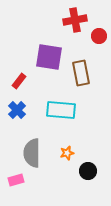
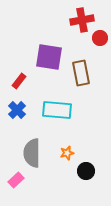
red cross: moved 7 px right
red circle: moved 1 px right, 2 px down
cyan rectangle: moved 4 px left
black circle: moved 2 px left
pink rectangle: rotated 28 degrees counterclockwise
